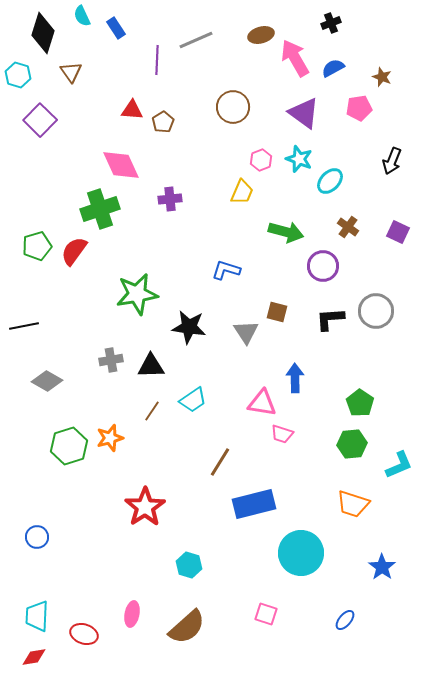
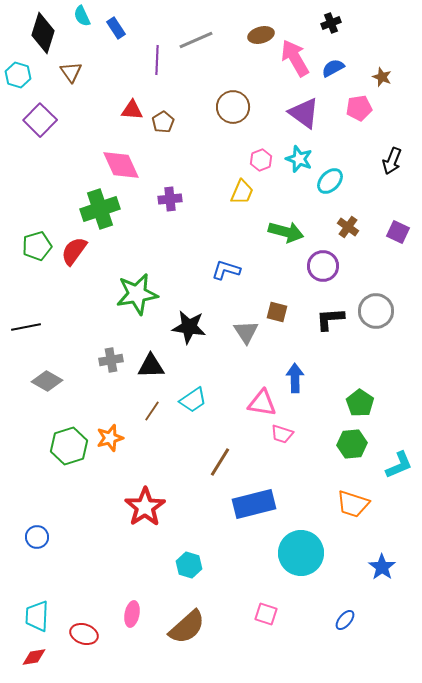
black line at (24, 326): moved 2 px right, 1 px down
